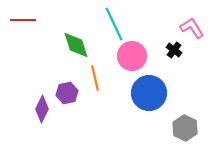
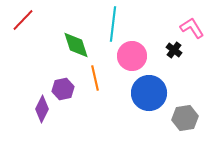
red line: rotated 45 degrees counterclockwise
cyan line: moved 1 px left; rotated 32 degrees clockwise
purple hexagon: moved 4 px left, 4 px up
gray hexagon: moved 10 px up; rotated 25 degrees clockwise
